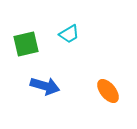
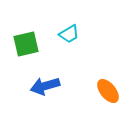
blue arrow: rotated 148 degrees clockwise
